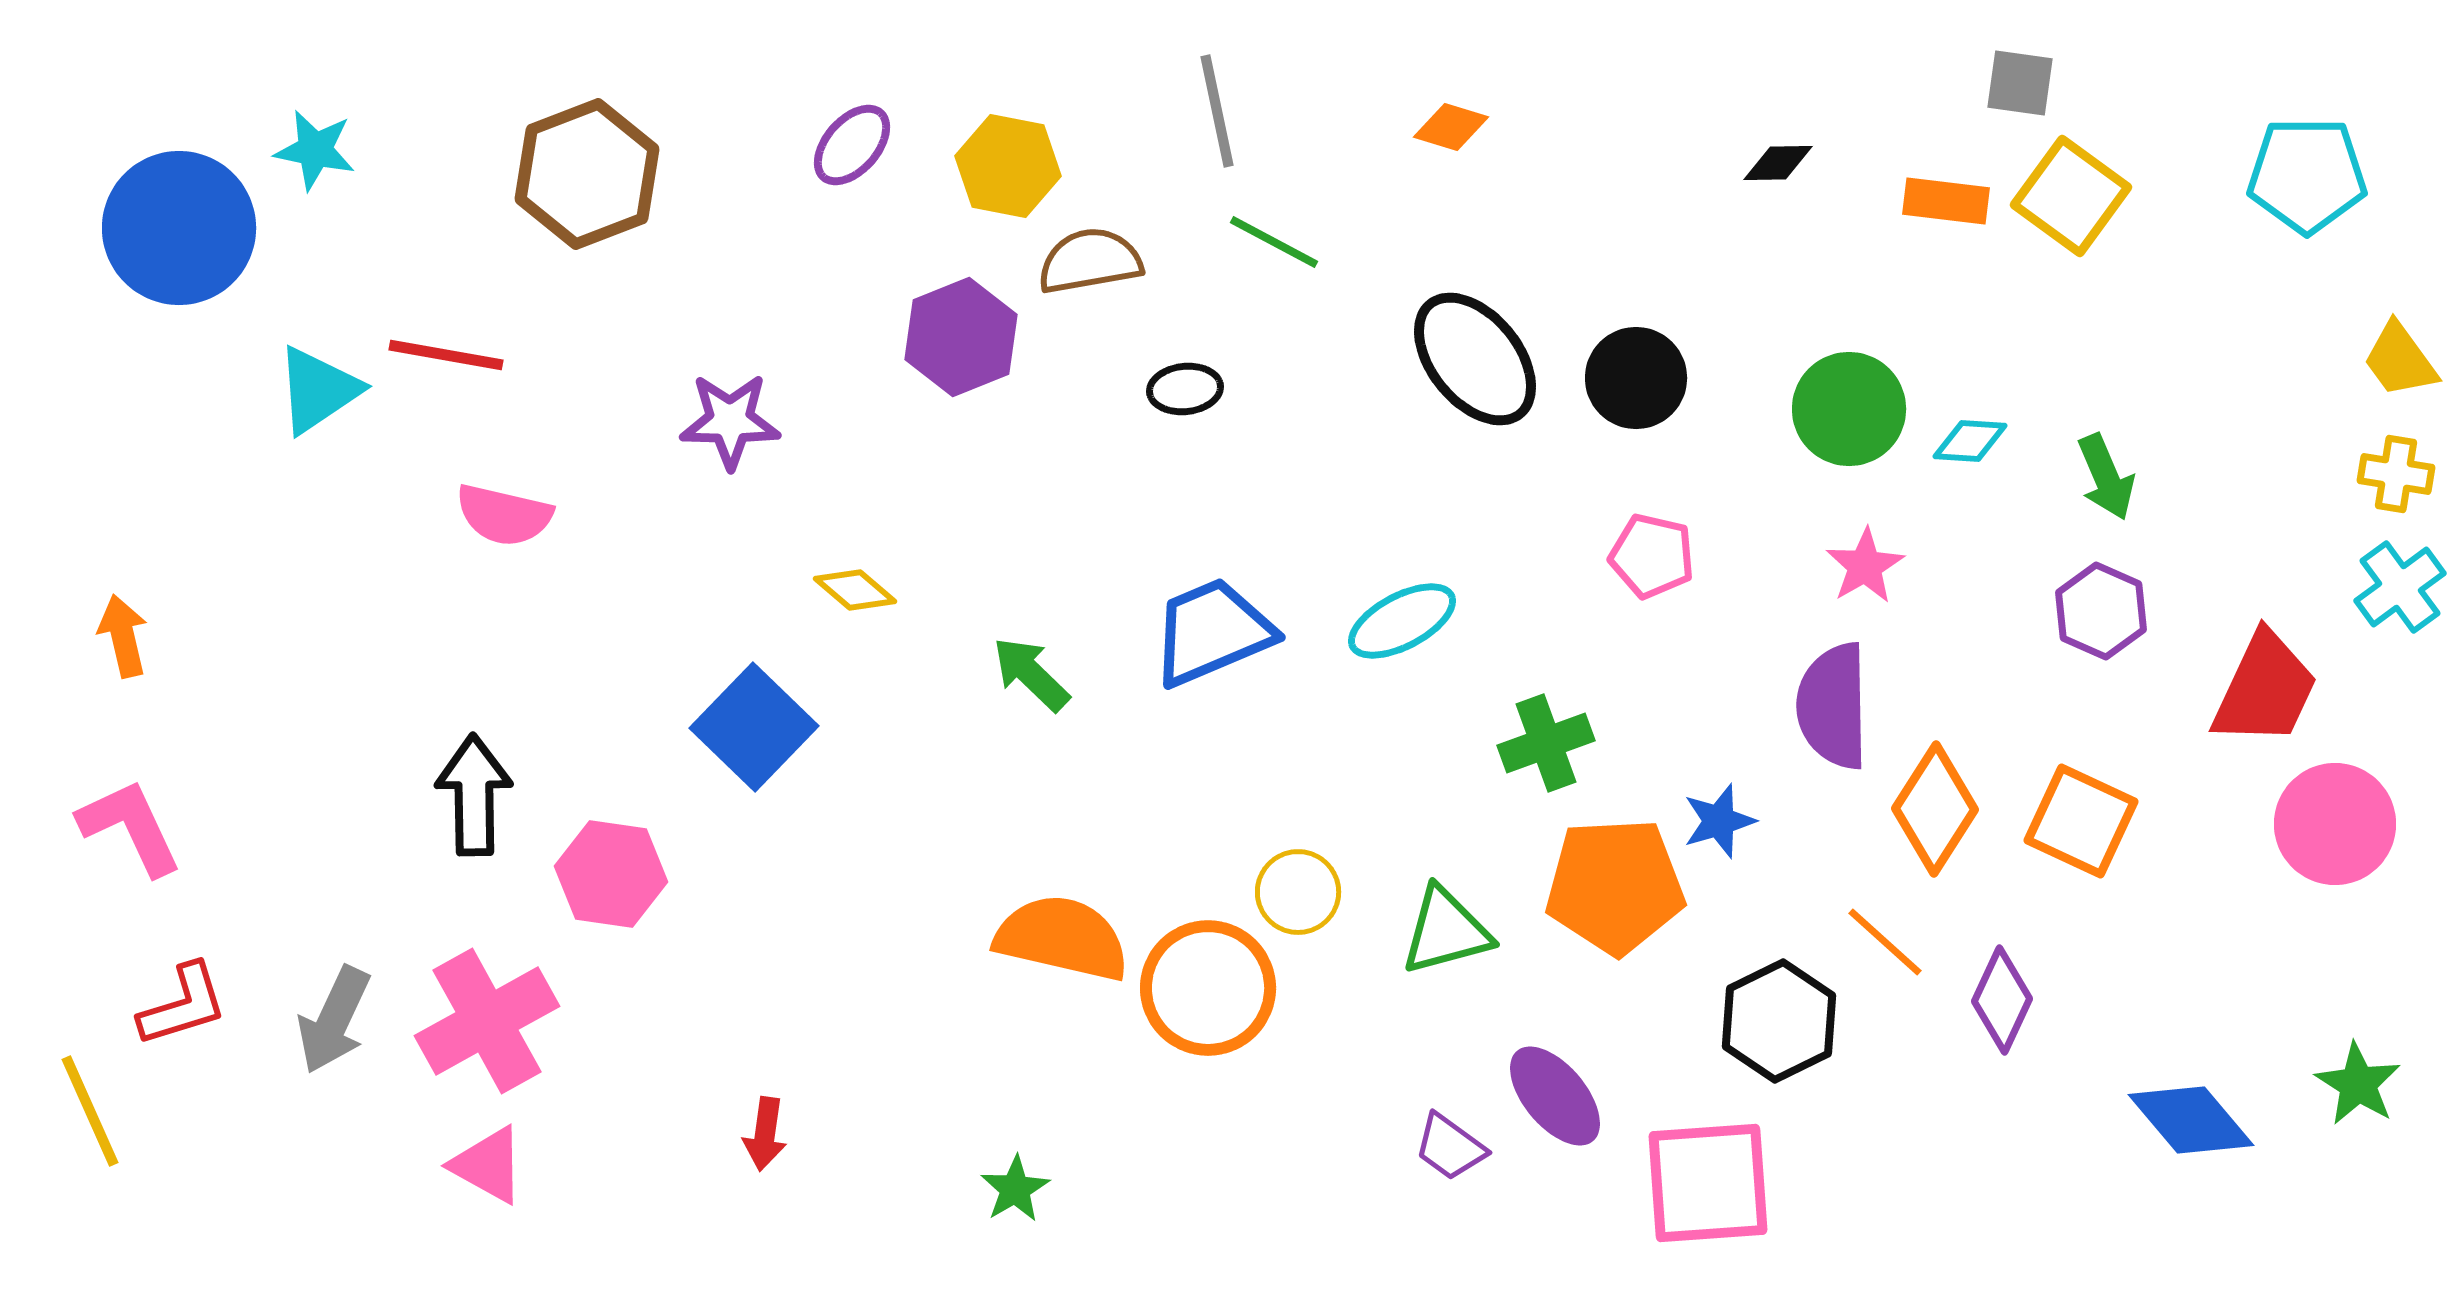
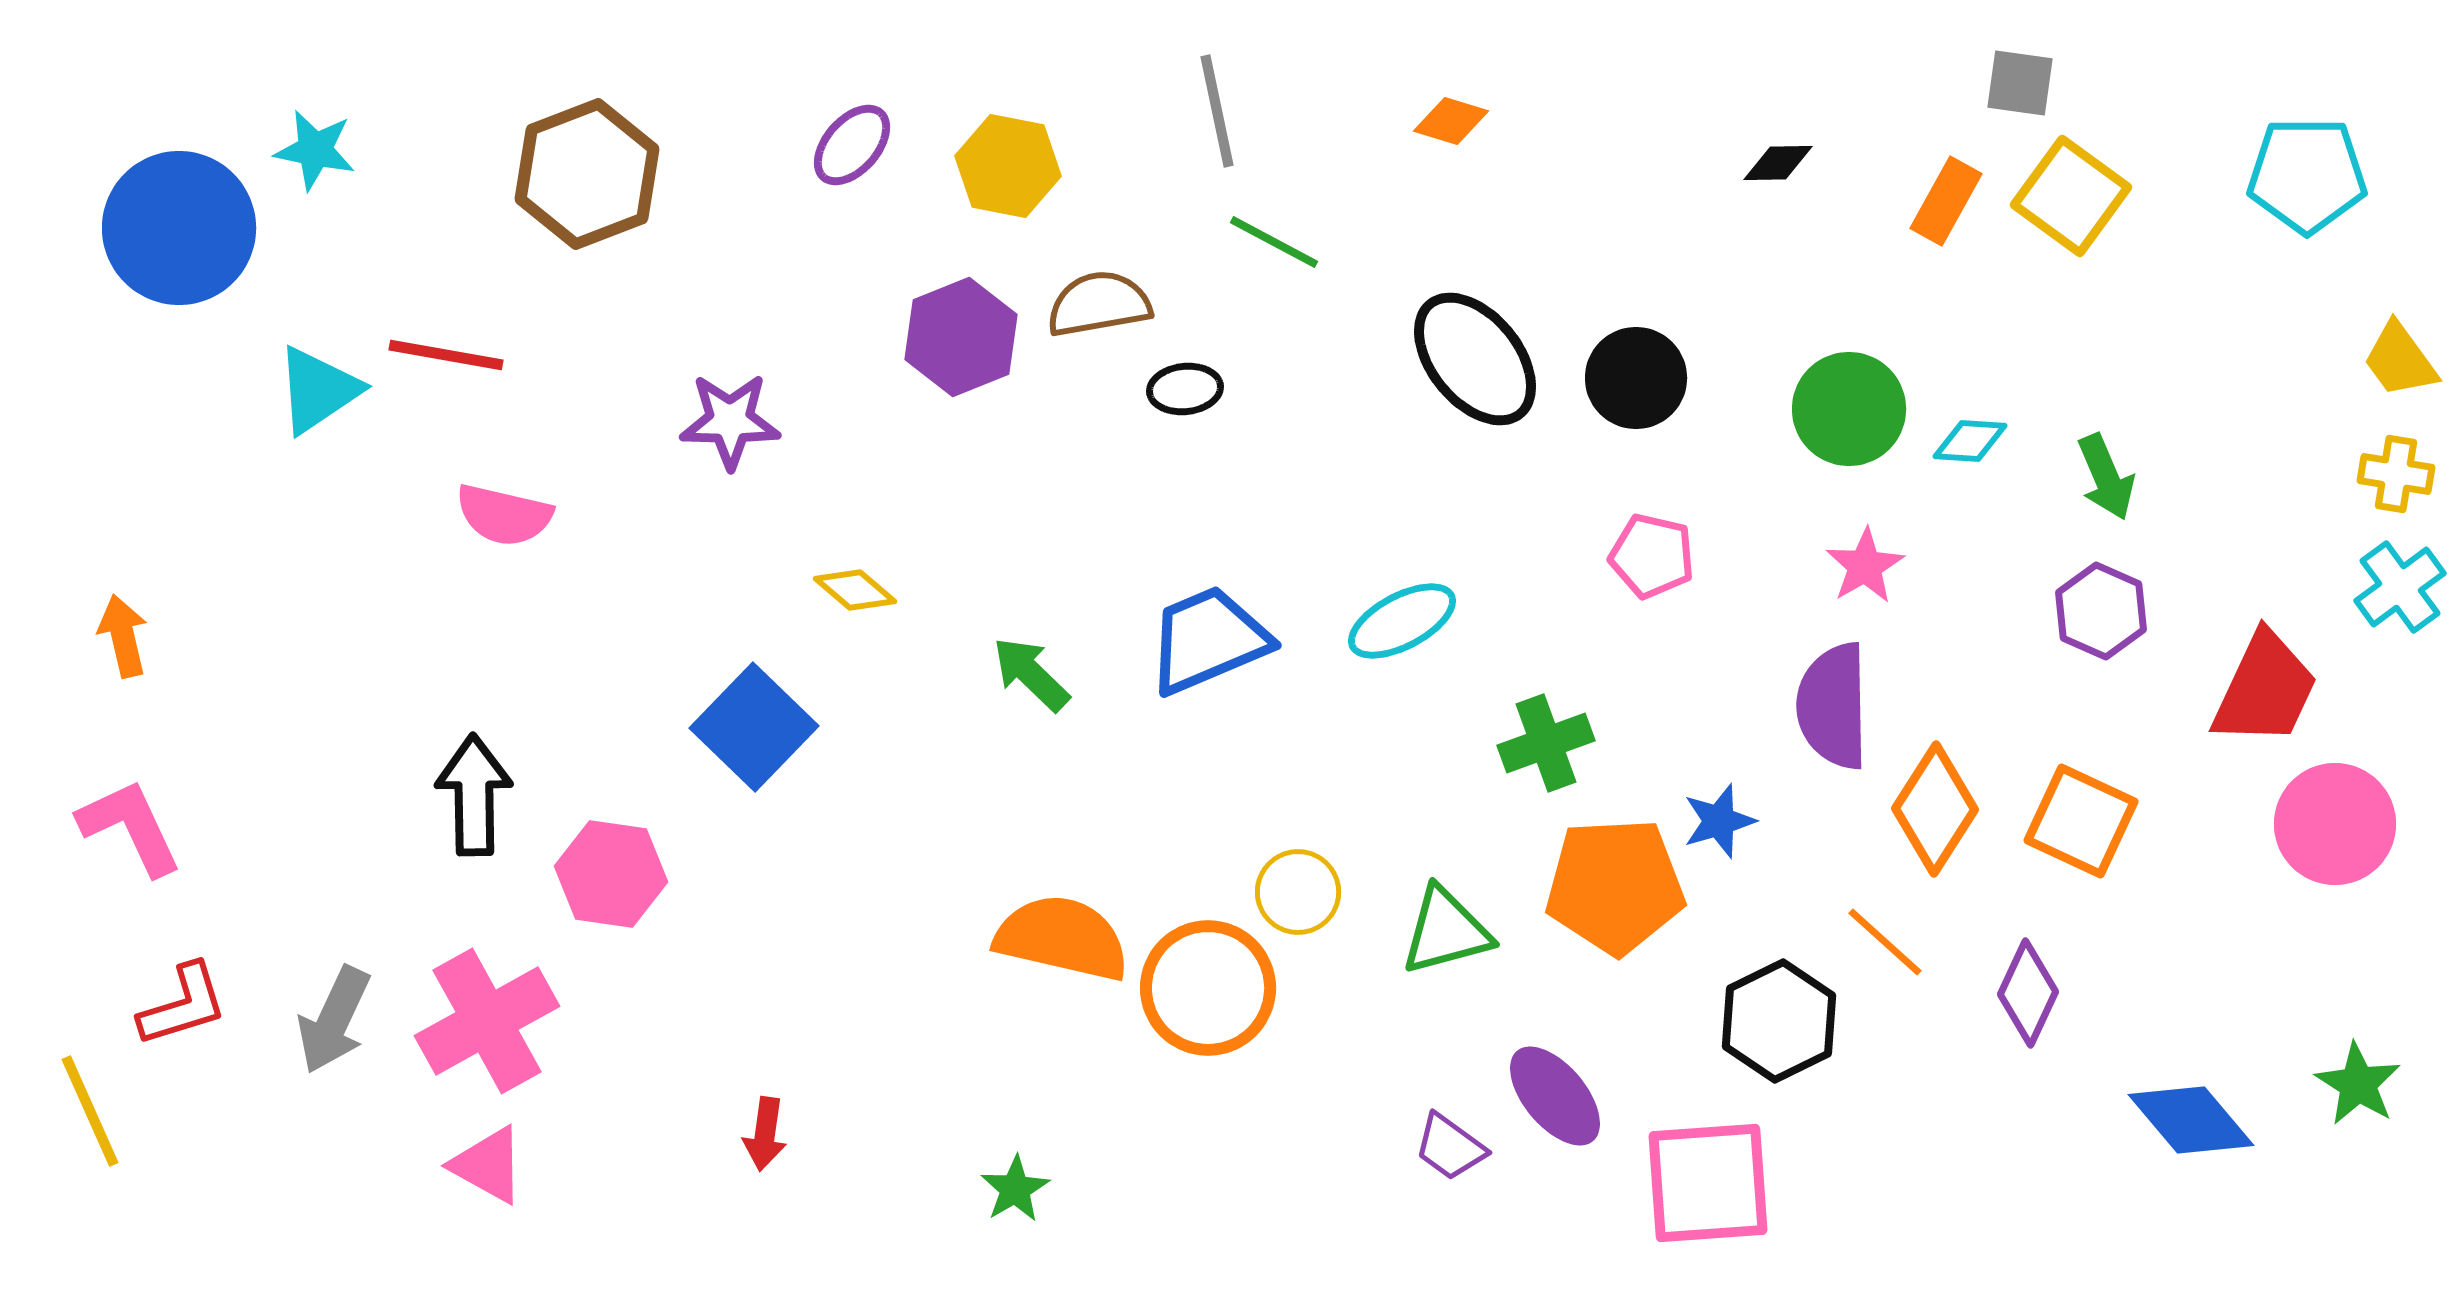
orange diamond at (1451, 127): moved 6 px up
orange rectangle at (1946, 201): rotated 68 degrees counterclockwise
brown semicircle at (1090, 261): moved 9 px right, 43 px down
blue trapezoid at (1212, 632): moved 4 px left, 8 px down
purple diamond at (2002, 1000): moved 26 px right, 7 px up
